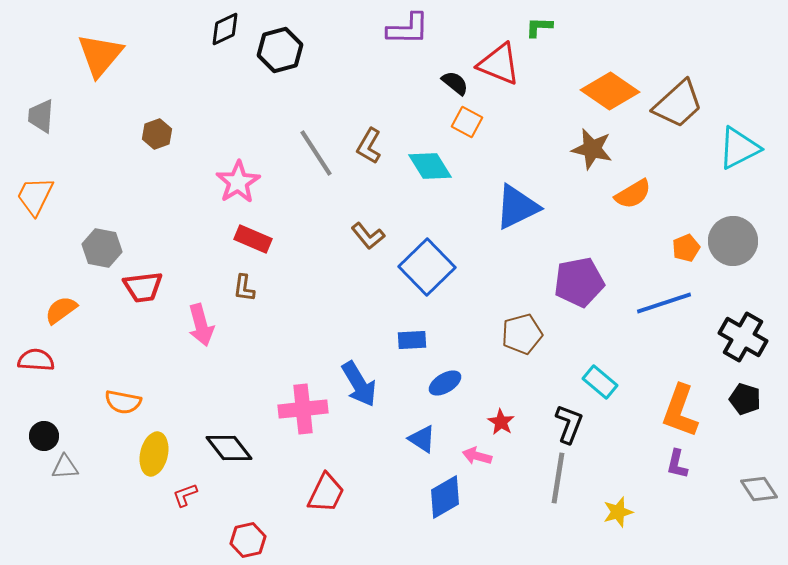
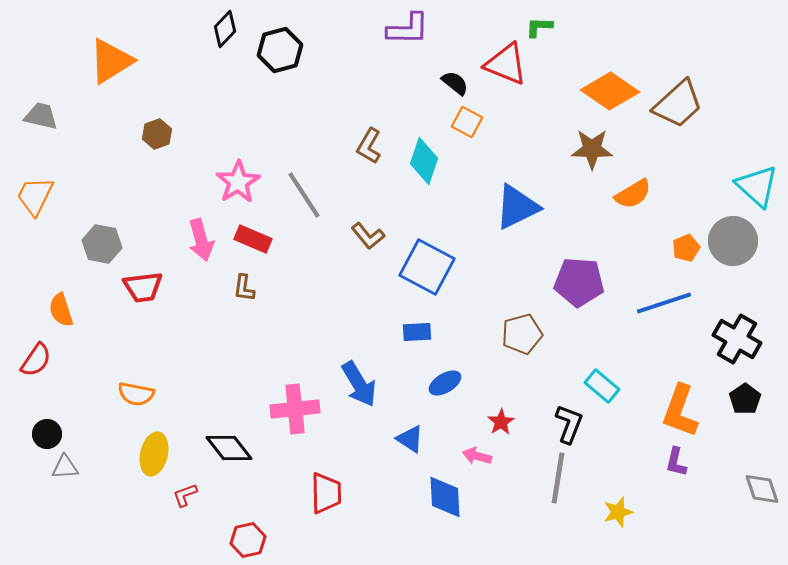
black diamond at (225, 29): rotated 21 degrees counterclockwise
orange triangle at (100, 55): moved 11 px right, 6 px down; rotated 18 degrees clockwise
red triangle at (499, 64): moved 7 px right
gray trapezoid at (41, 116): rotated 99 degrees clockwise
cyan triangle at (739, 148): moved 18 px right, 38 px down; rotated 51 degrees counterclockwise
brown star at (592, 149): rotated 12 degrees counterclockwise
gray line at (316, 153): moved 12 px left, 42 px down
cyan diamond at (430, 166): moved 6 px left, 5 px up; rotated 51 degrees clockwise
gray hexagon at (102, 248): moved 4 px up
blue square at (427, 267): rotated 18 degrees counterclockwise
purple pentagon at (579, 282): rotated 15 degrees clockwise
orange semicircle at (61, 310): rotated 72 degrees counterclockwise
pink arrow at (201, 325): moved 85 px up
black cross at (743, 337): moved 6 px left, 2 px down
blue rectangle at (412, 340): moved 5 px right, 8 px up
red semicircle at (36, 360): rotated 120 degrees clockwise
cyan rectangle at (600, 382): moved 2 px right, 4 px down
black pentagon at (745, 399): rotated 20 degrees clockwise
orange semicircle at (123, 402): moved 13 px right, 8 px up
pink cross at (303, 409): moved 8 px left
red star at (501, 422): rotated 8 degrees clockwise
black circle at (44, 436): moved 3 px right, 2 px up
blue triangle at (422, 439): moved 12 px left
purple L-shape at (677, 464): moved 1 px left, 2 px up
gray diamond at (759, 489): moved 3 px right; rotated 15 degrees clockwise
red trapezoid at (326, 493): rotated 27 degrees counterclockwise
blue diamond at (445, 497): rotated 63 degrees counterclockwise
